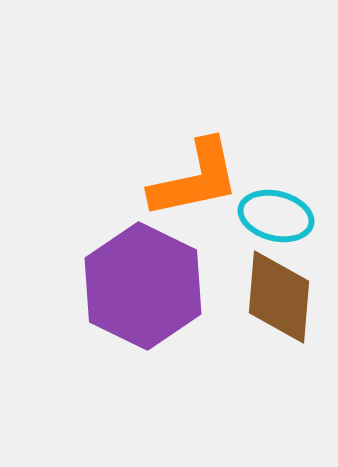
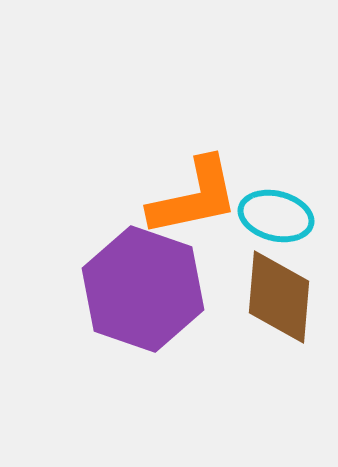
orange L-shape: moved 1 px left, 18 px down
purple hexagon: moved 3 px down; rotated 7 degrees counterclockwise
